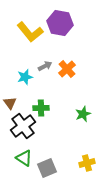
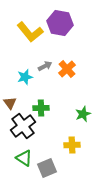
yellow cross: moved 15 px left, 18 px up; rotated 14 degrees clockwise
